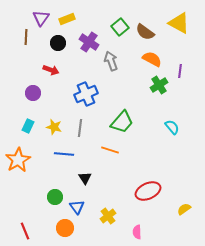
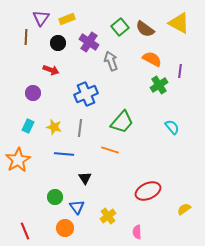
brown semicircle: moved 3 px up
